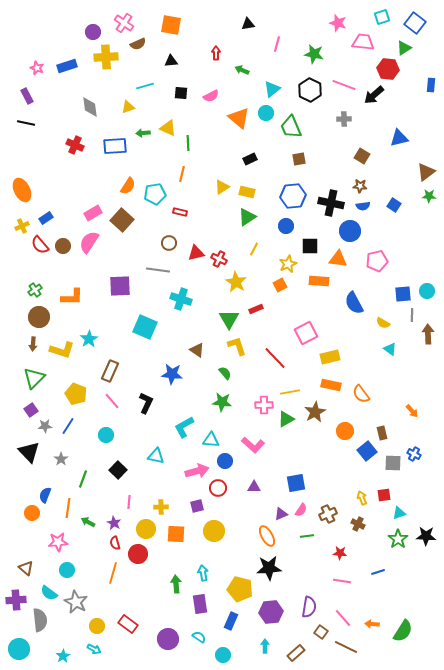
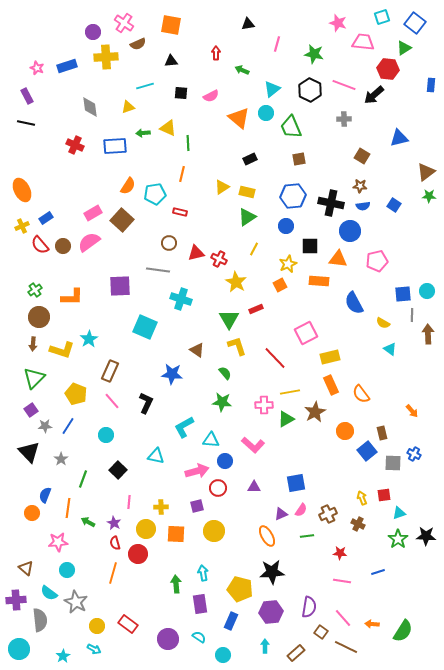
pink semicircle at (89, 242): rotated 20 degrees clockwise
orange rectangle at (331, 385): rotated 54 degrees clockwise
black star at (269, 568): moved 3 px right, 4 px down
